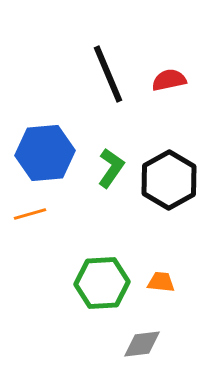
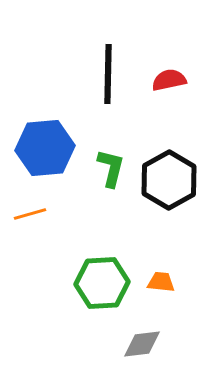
black line: rotated 24 degrees clockwise
blue hexagon: moved 5 px up
green L-shape: rotated 21 degrees counterclockwise
